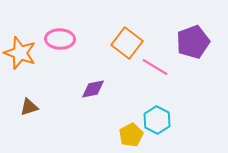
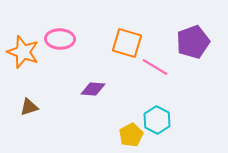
orange square: rotated 20 degrees counterclockwise
orange star: moved 3 px right, 1 px up
purple diamond: rotated 15 degrees clockwise
